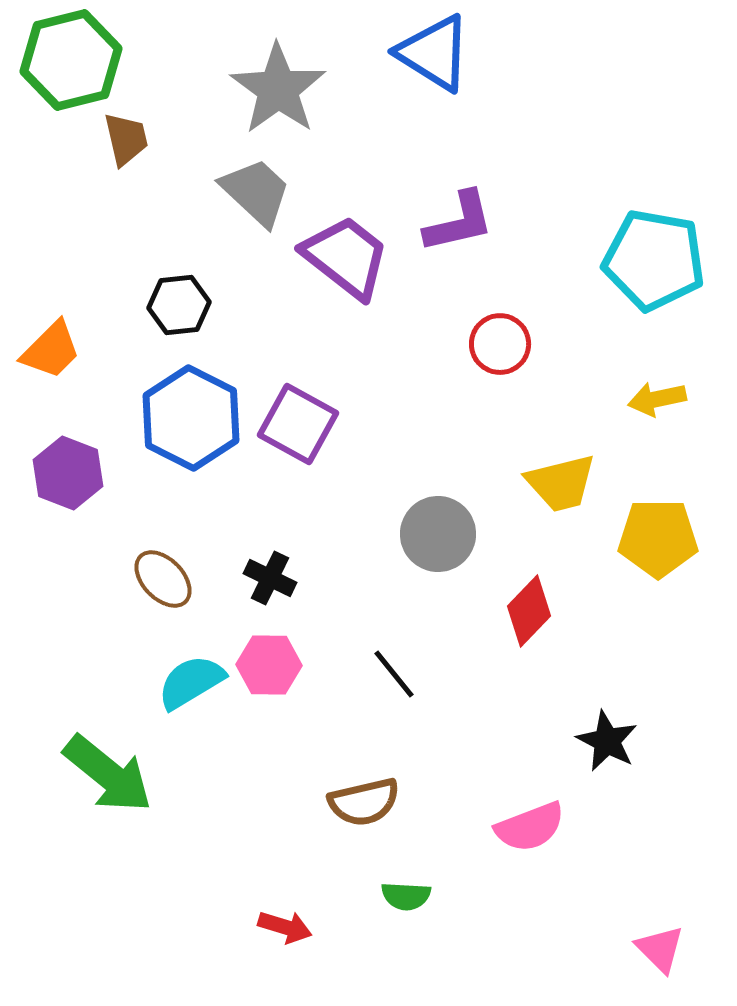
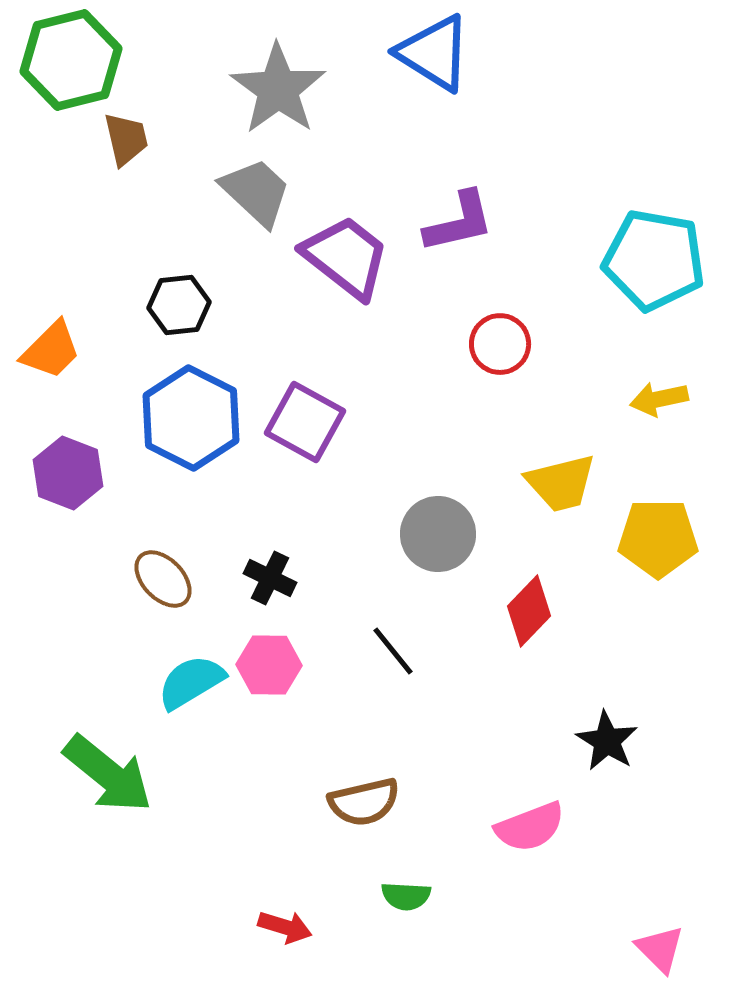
yellow arrow: moved 2 px right
purple square: moved 7 px right, 2 px up
black line: moved 1 px left, 23 px up
black star: rotated 4 degrees clockwise
